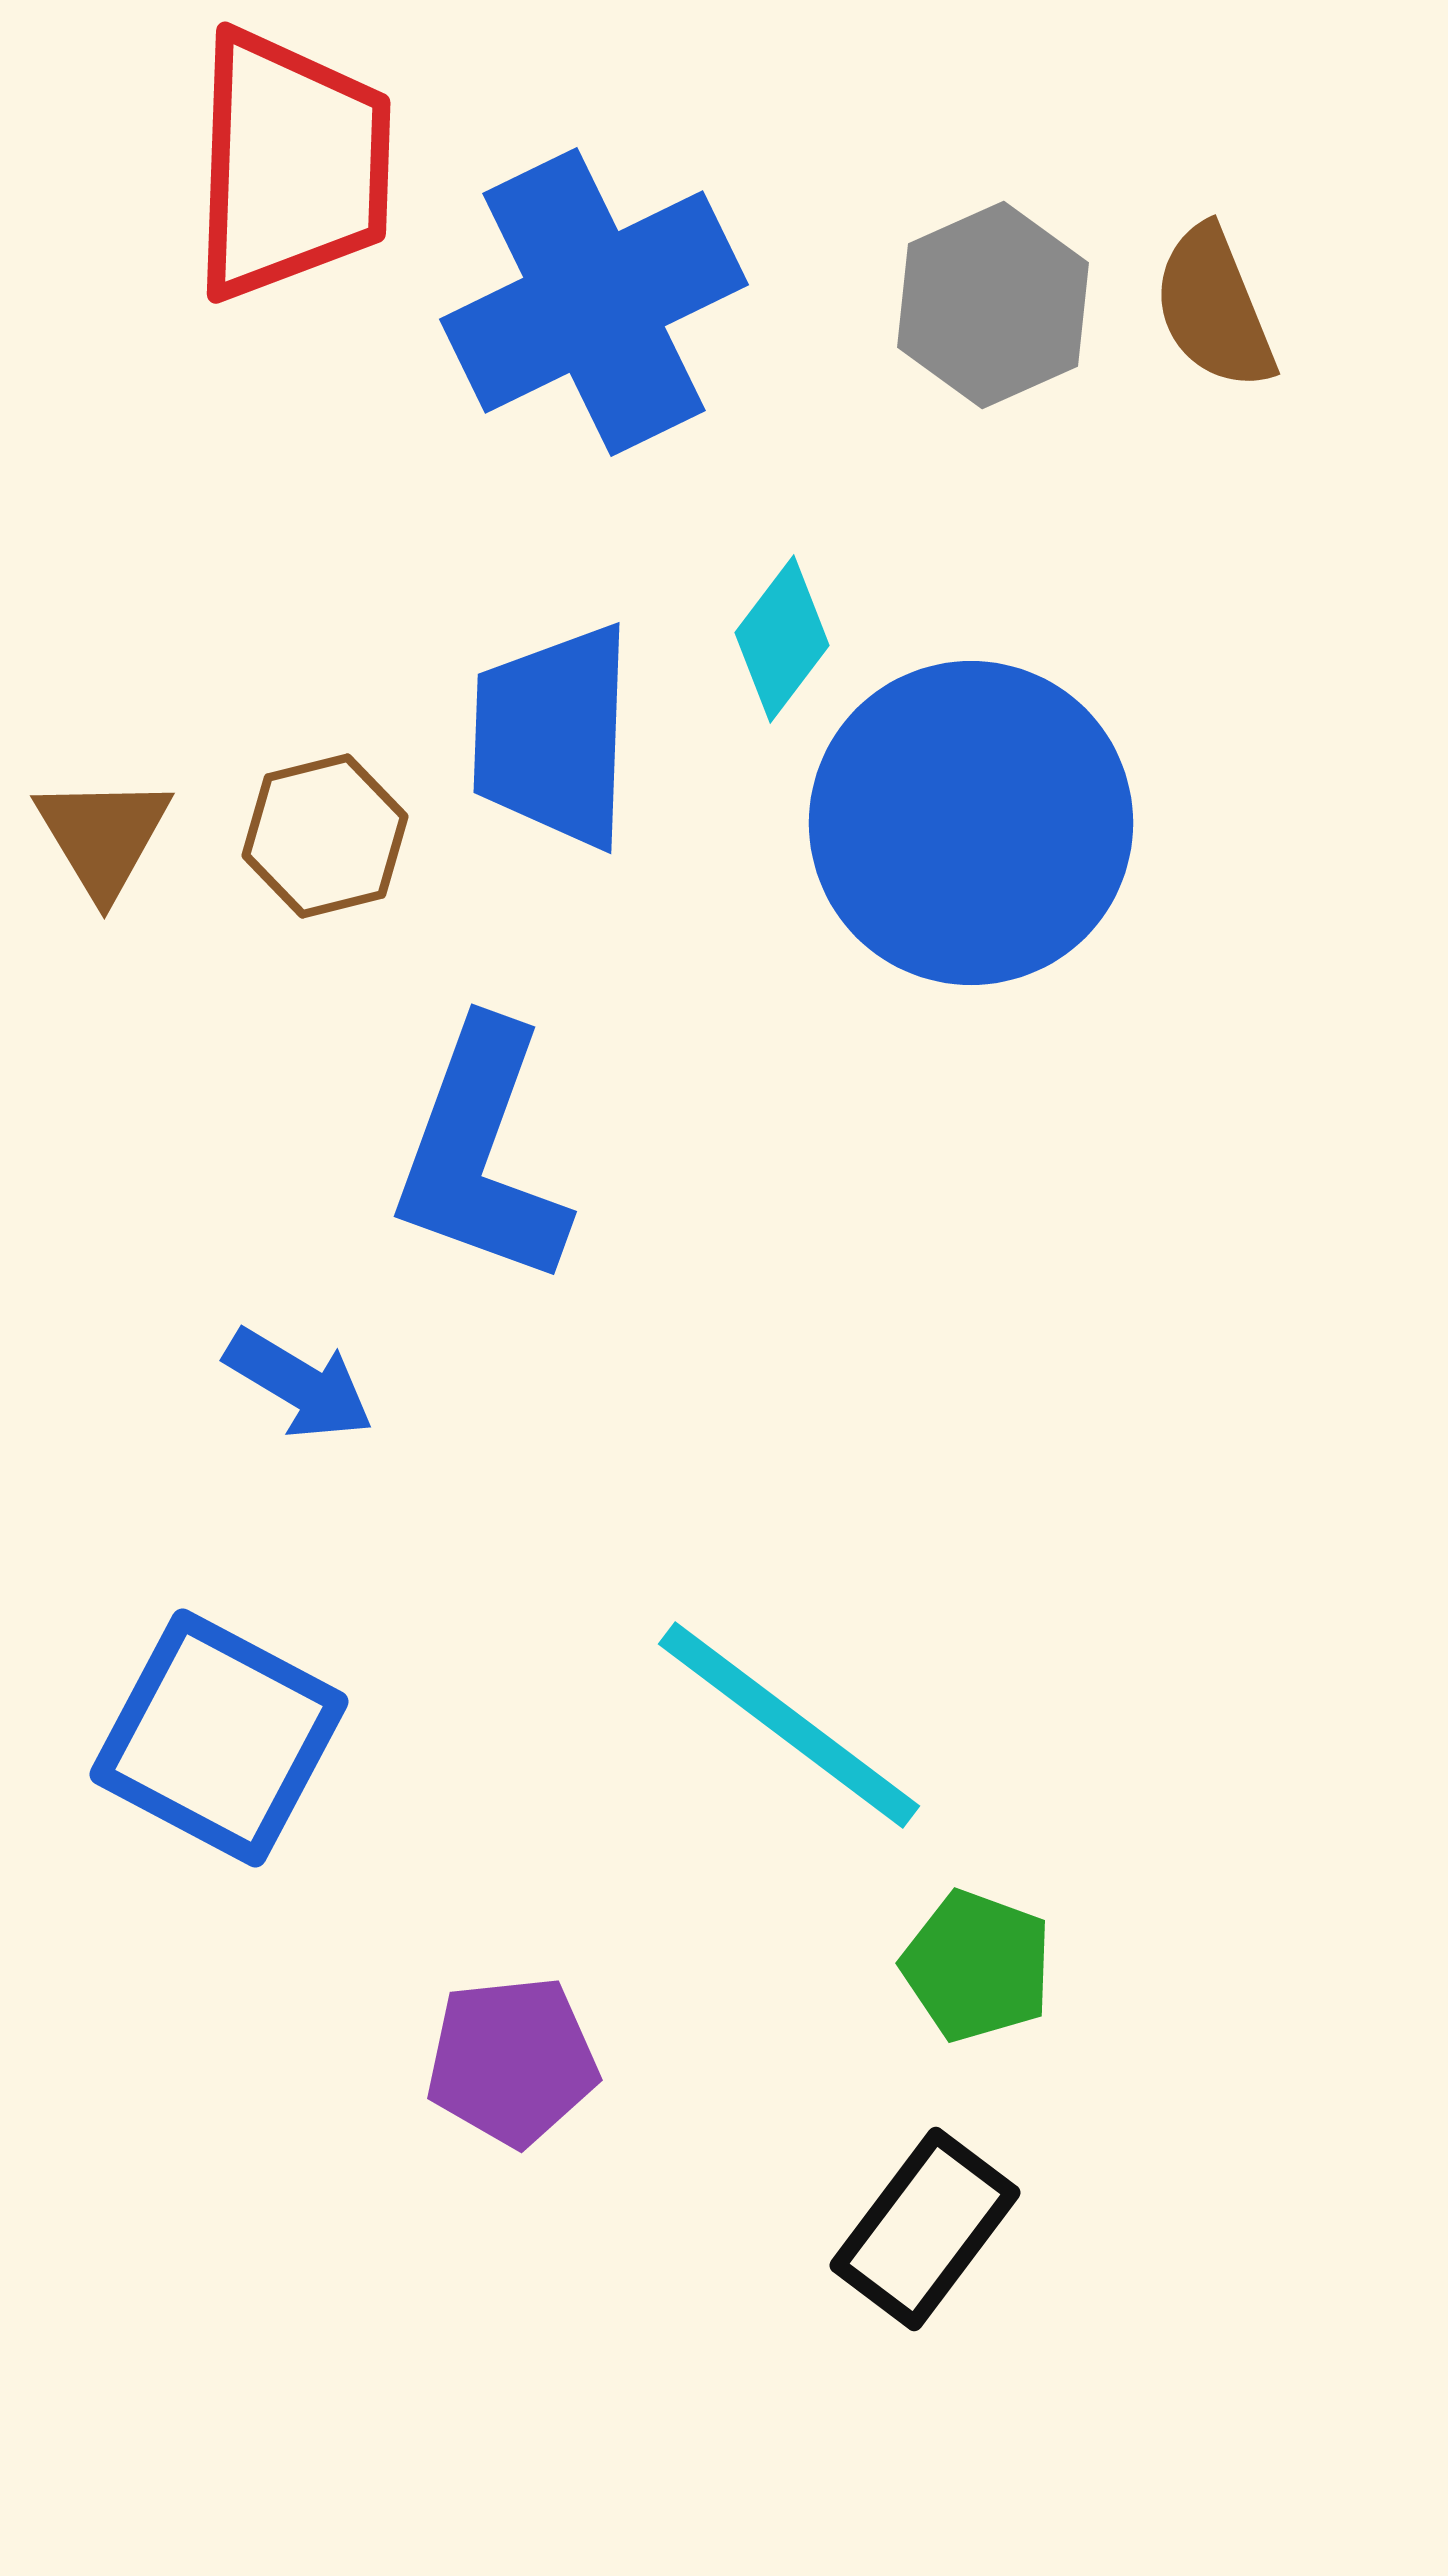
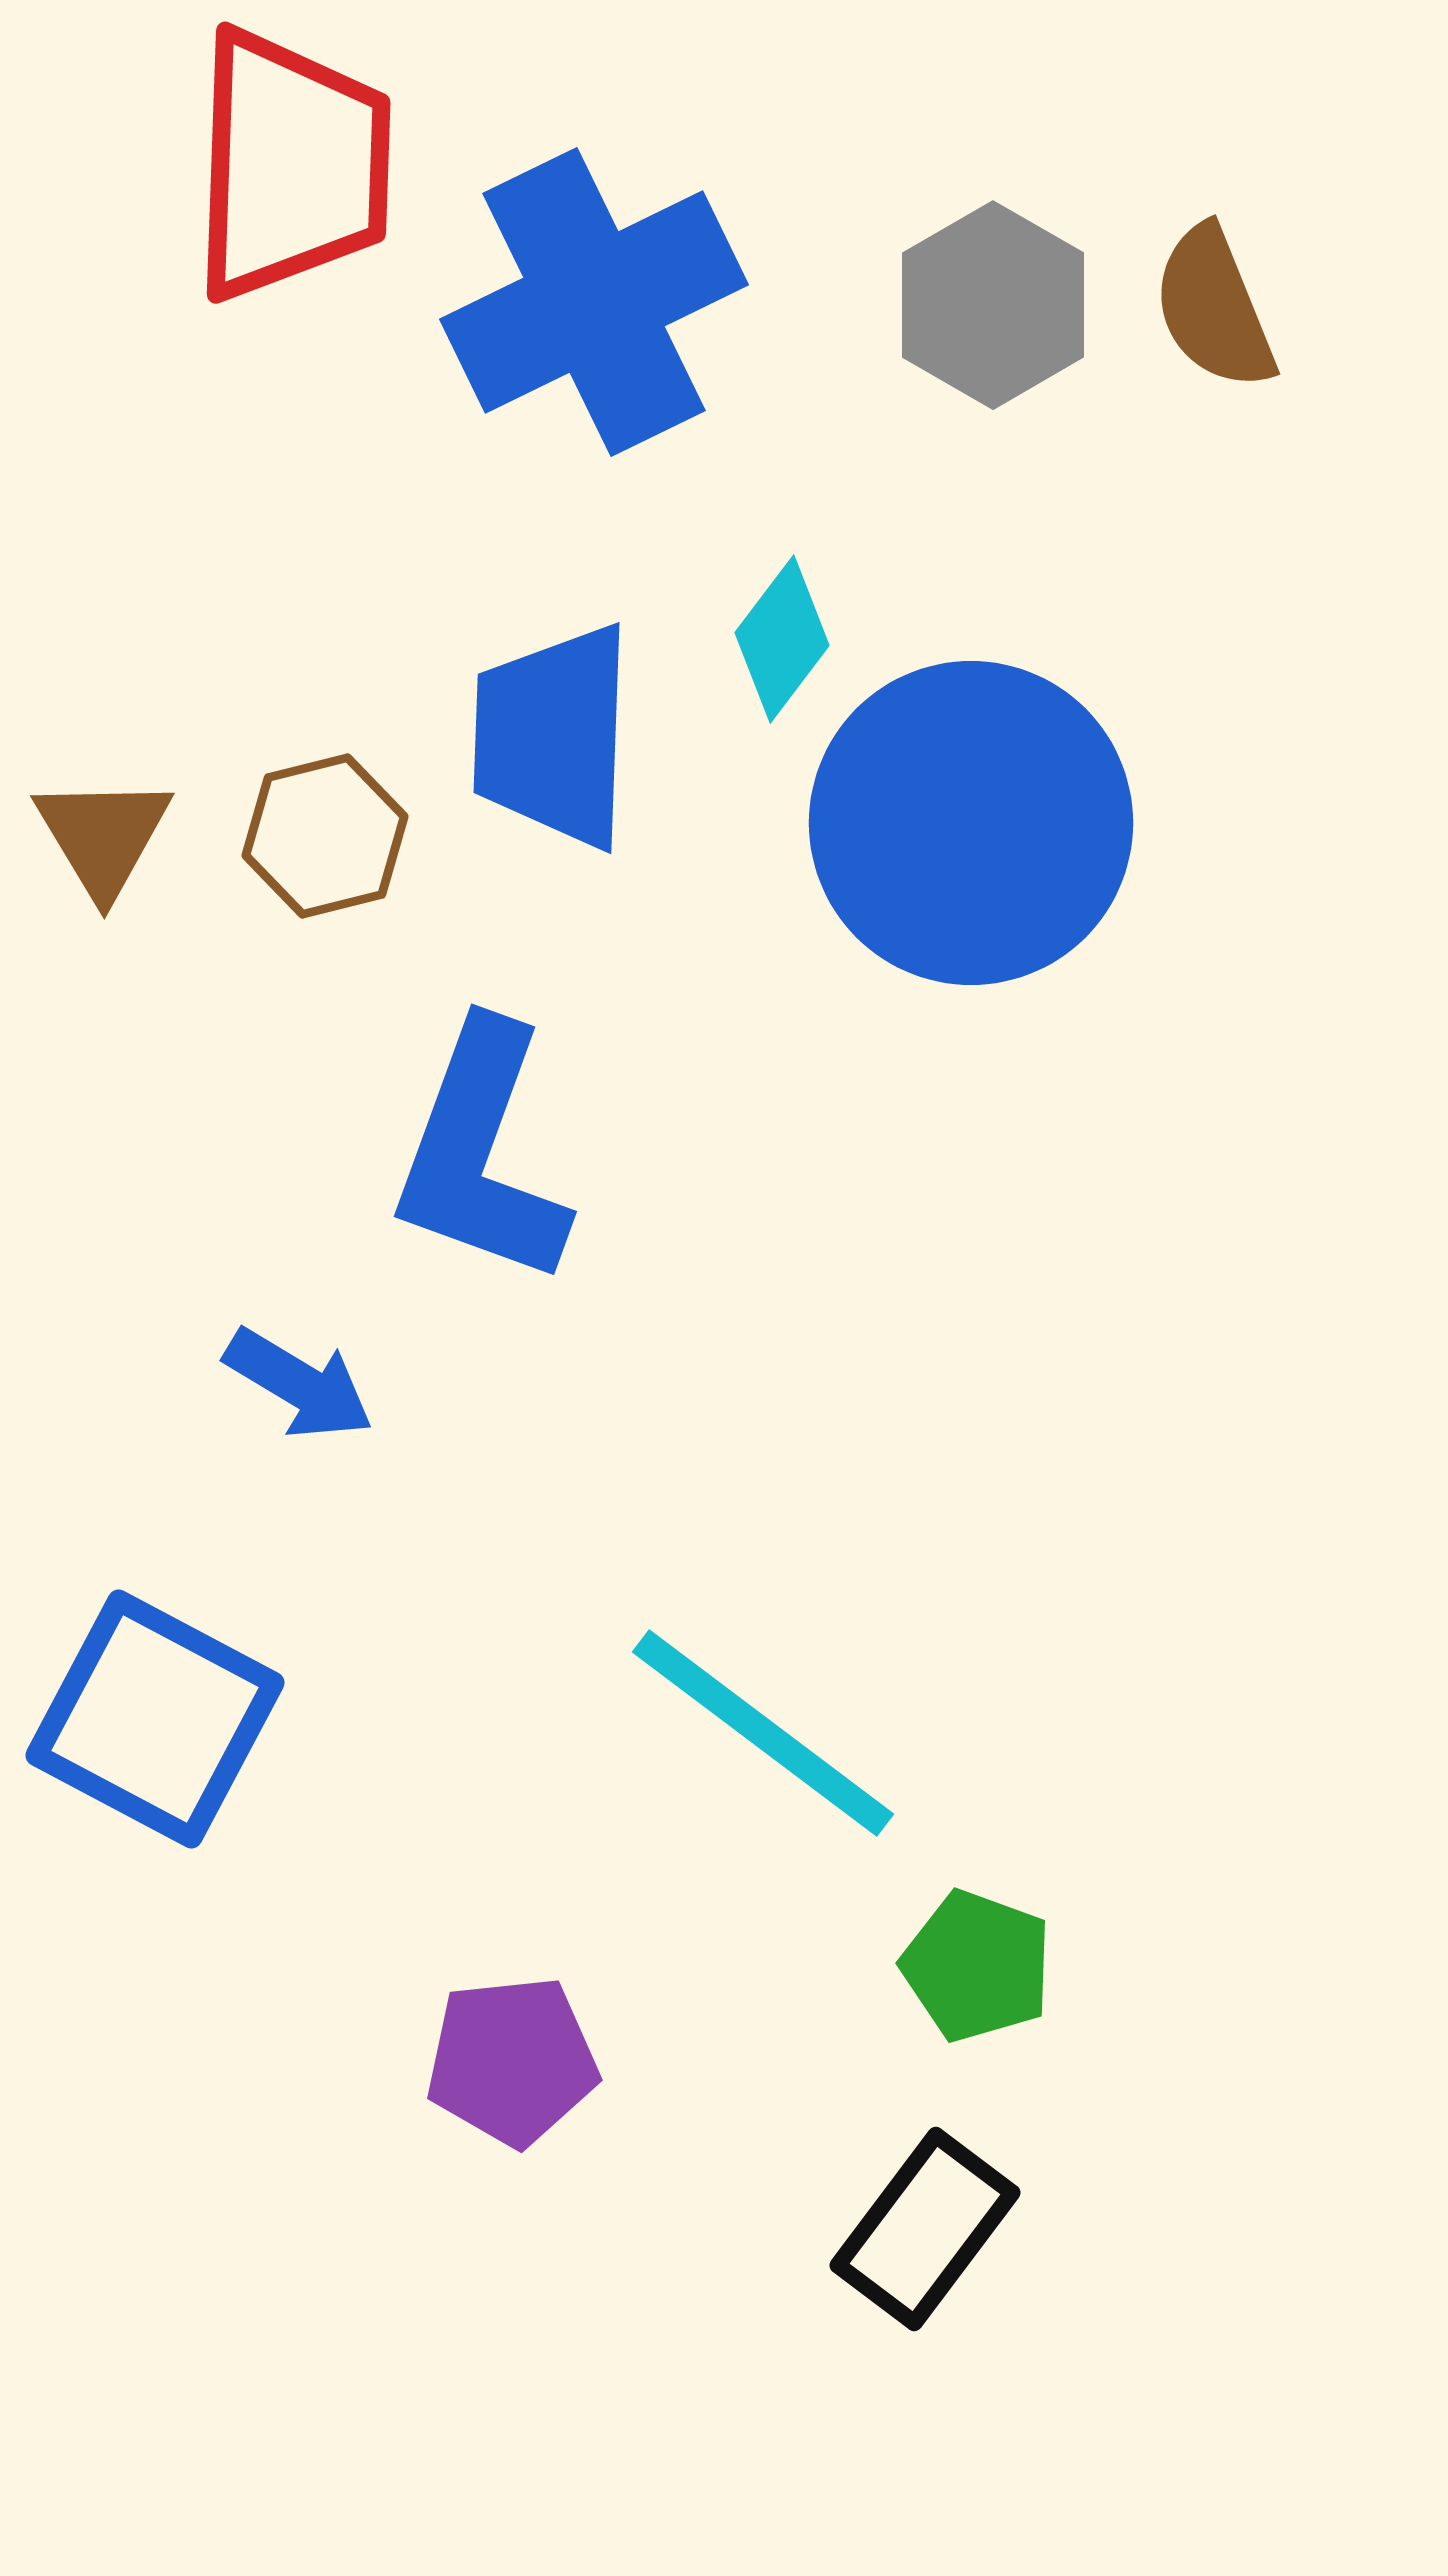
gray hexagon: rotated 6 degrees counterclockwise
cyan line: moved 26 px left, 8 px down
blue square: moved 64 px left, 19 px up
